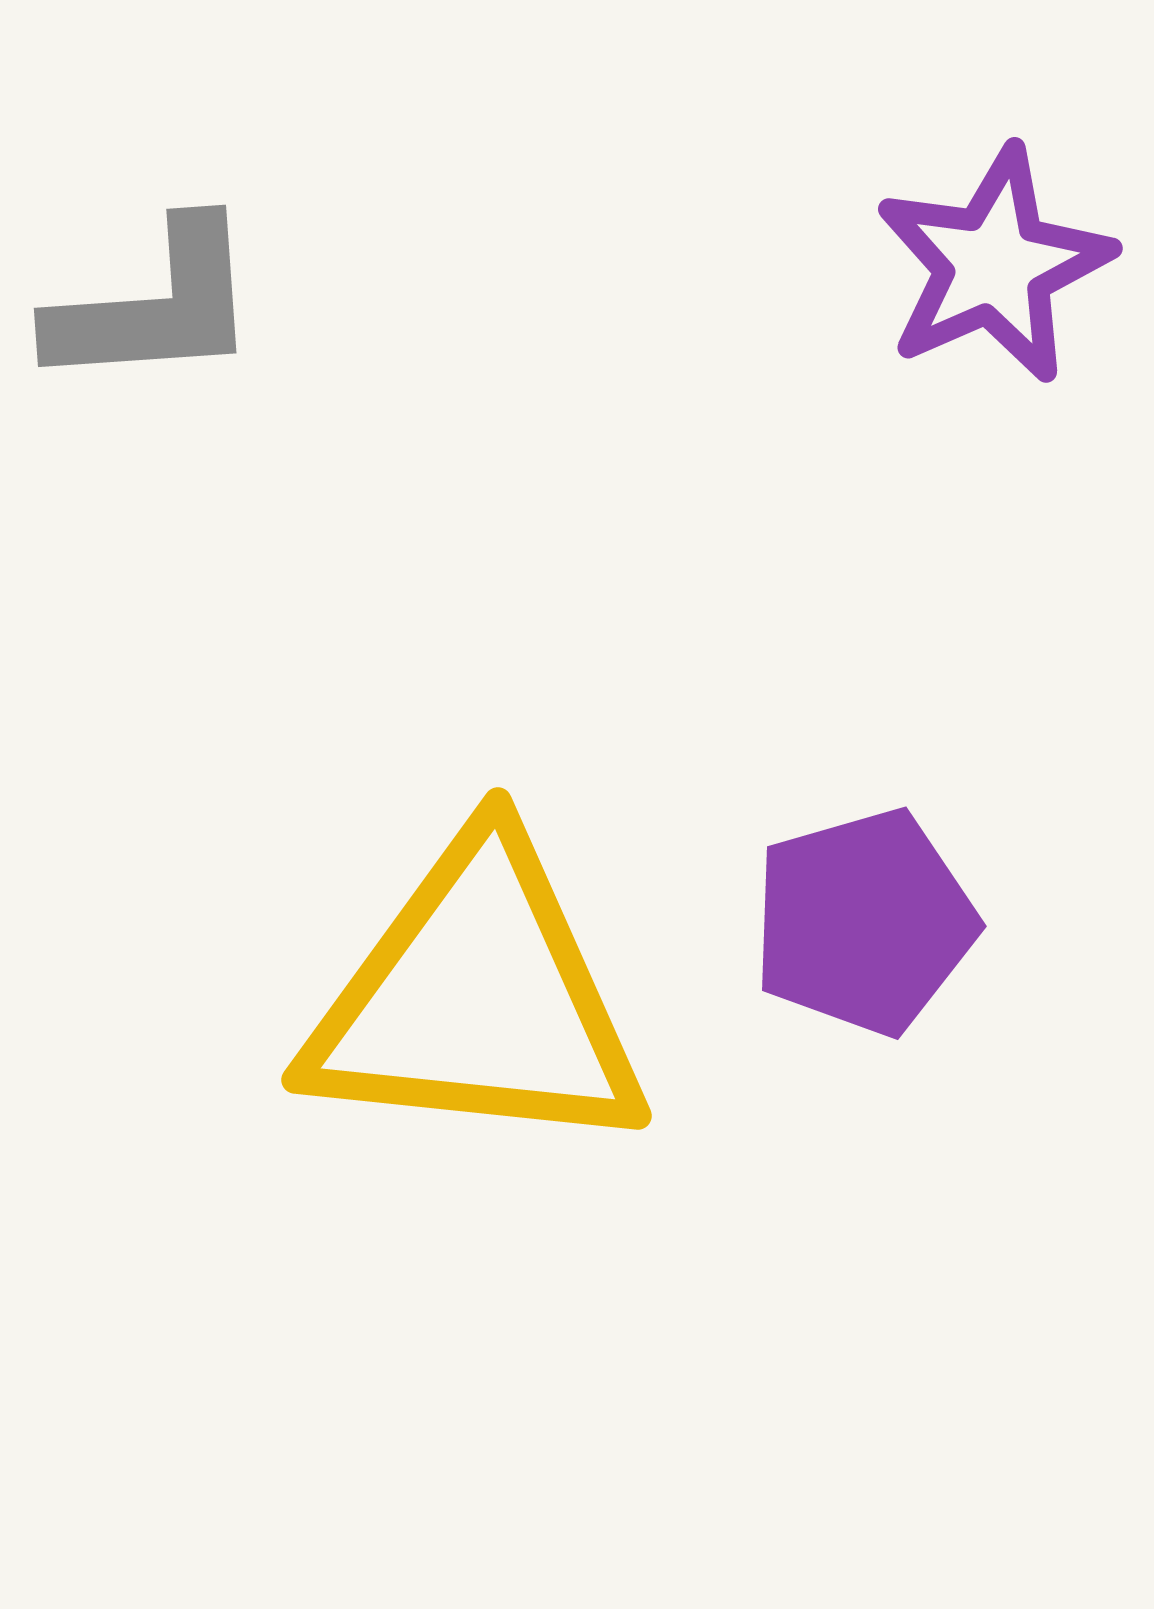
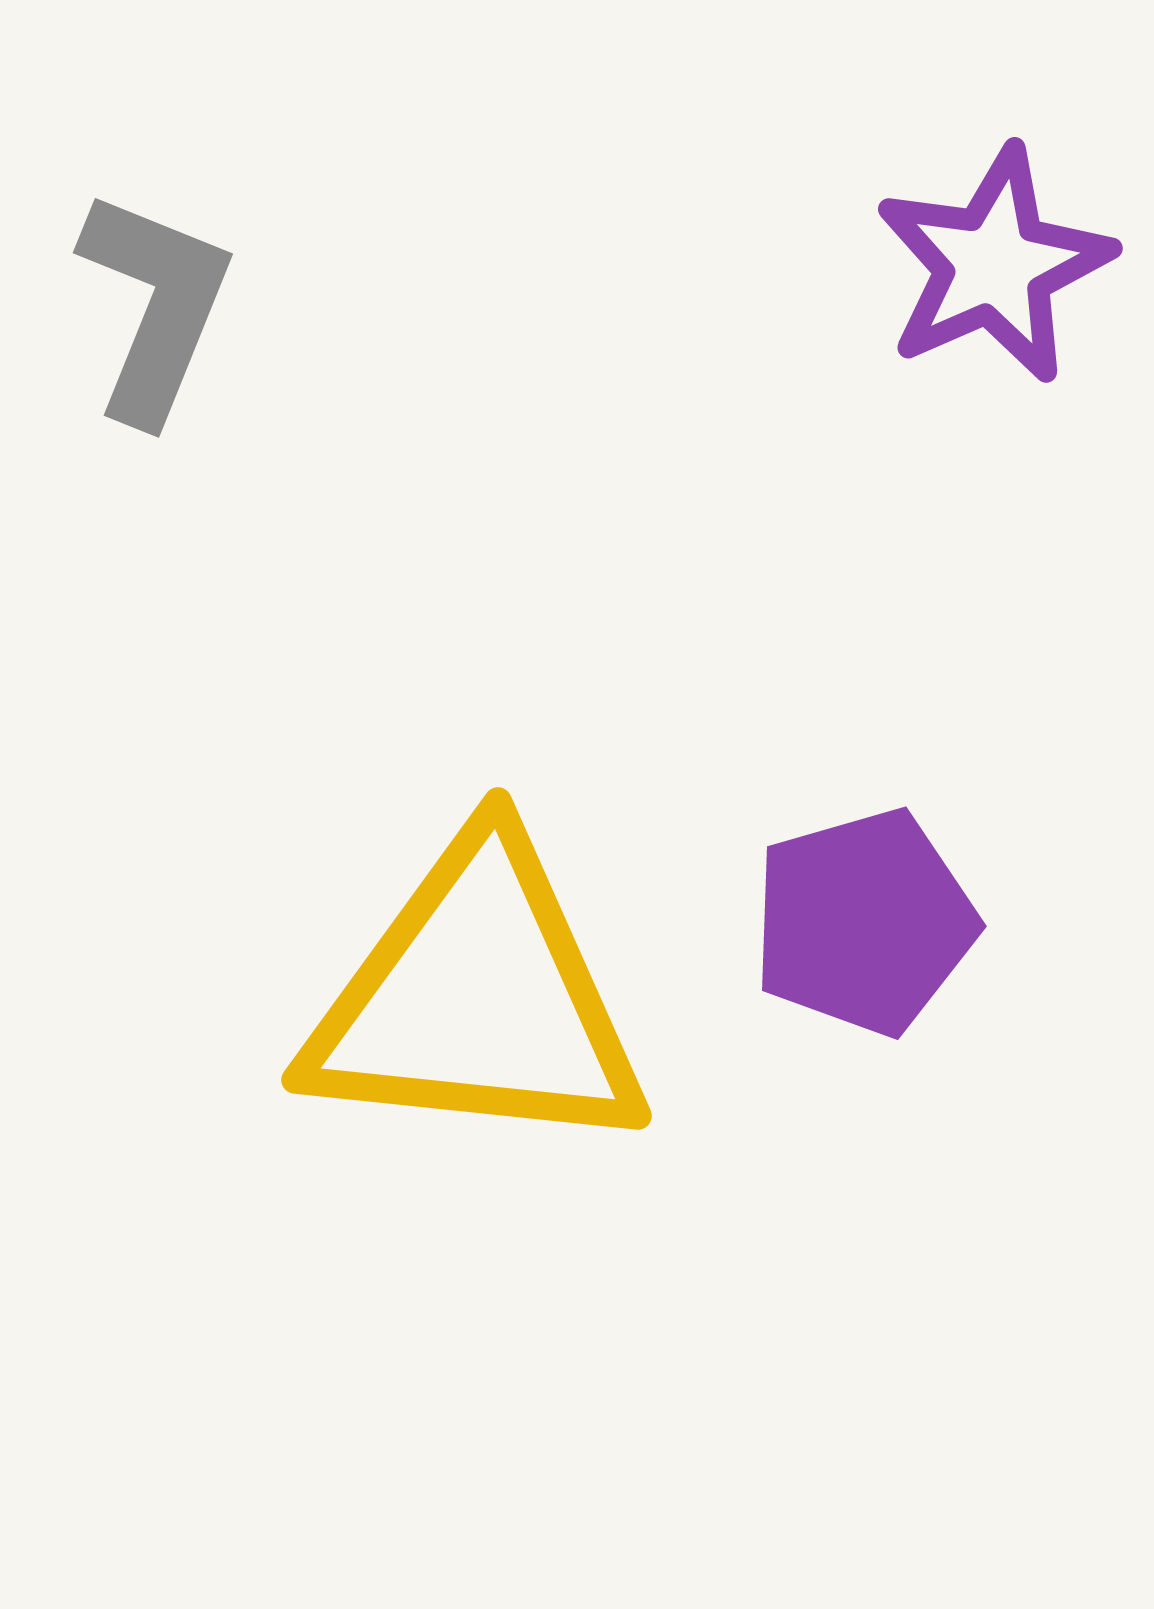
gray L-shape: rotated 64 degrees counterclockwise
